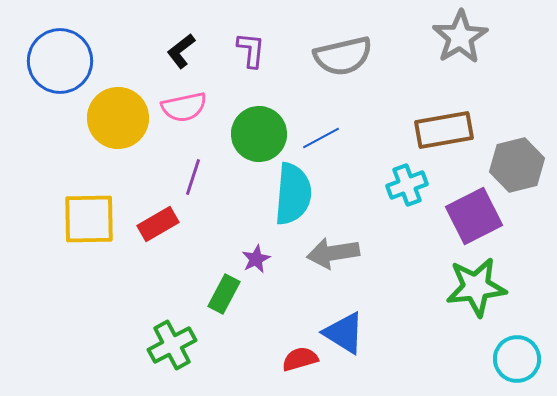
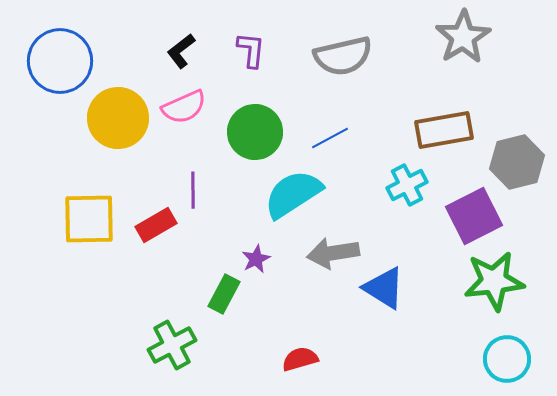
gray star: moved 3 px right
pink semicircle: rotated 12 degrees counterclockwise
green circle: moved 4 px left, 2 px up
blue line: moved 9 px right
gray hexagon: moved 3 px up
purple line: moved 13 px down; rotated 18 degrees counterclockwise
cyan cross: rotated 6 degrees counterclockwise
cyan semicircle: rotated 128 degrees counterclockwise
red rectangle: moved 2 px left, 1 px down
green star: moved 18 px right, 6 px up
blue triangle: moved 40 px right, 45 px up
cyan circle: moved 10 px left
